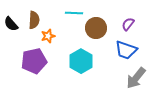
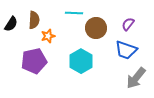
black semicircle: rotated 105 degrees counterclockwise
